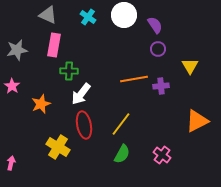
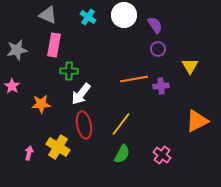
orange star: rotated 18 degrees clockwise
pink arrow: moved 18 px right, 10 px up
